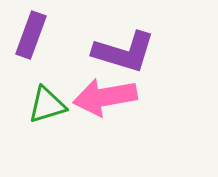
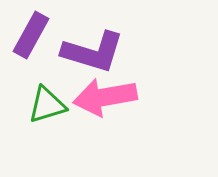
purple rectangle: rotated 9 degrees clockwise
purple L-shape: moved 31 px left
